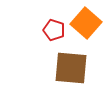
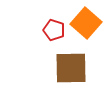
brown square: rotated 6 degrees counterclockwise
